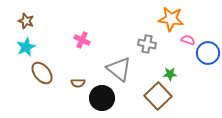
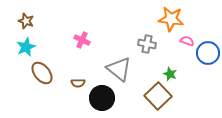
pink semicircle: moved 1 px left, 1 px down
green star: rotated 24 degrees clockwise
